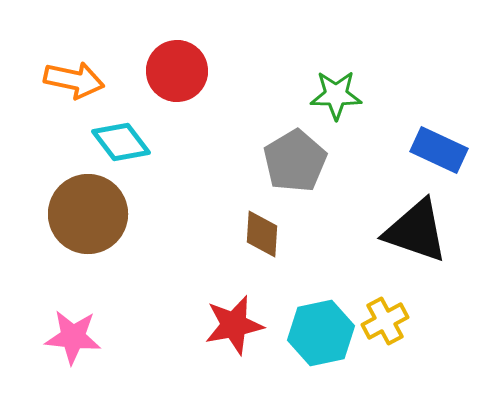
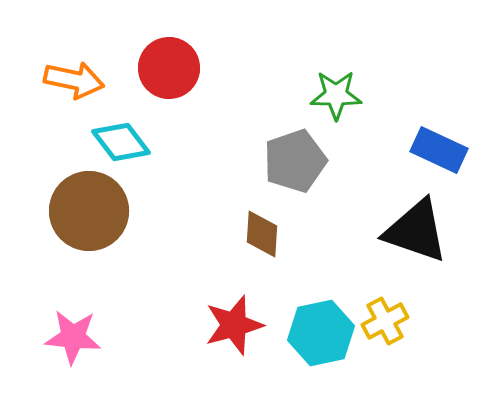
red circle: moved 8 px left, 3 px up
gray pentagon: rotated 12 degrees clockwise
brown circle: moved 1 px right, 3 px up
red star: rotated 4 degrees counterclockwise
